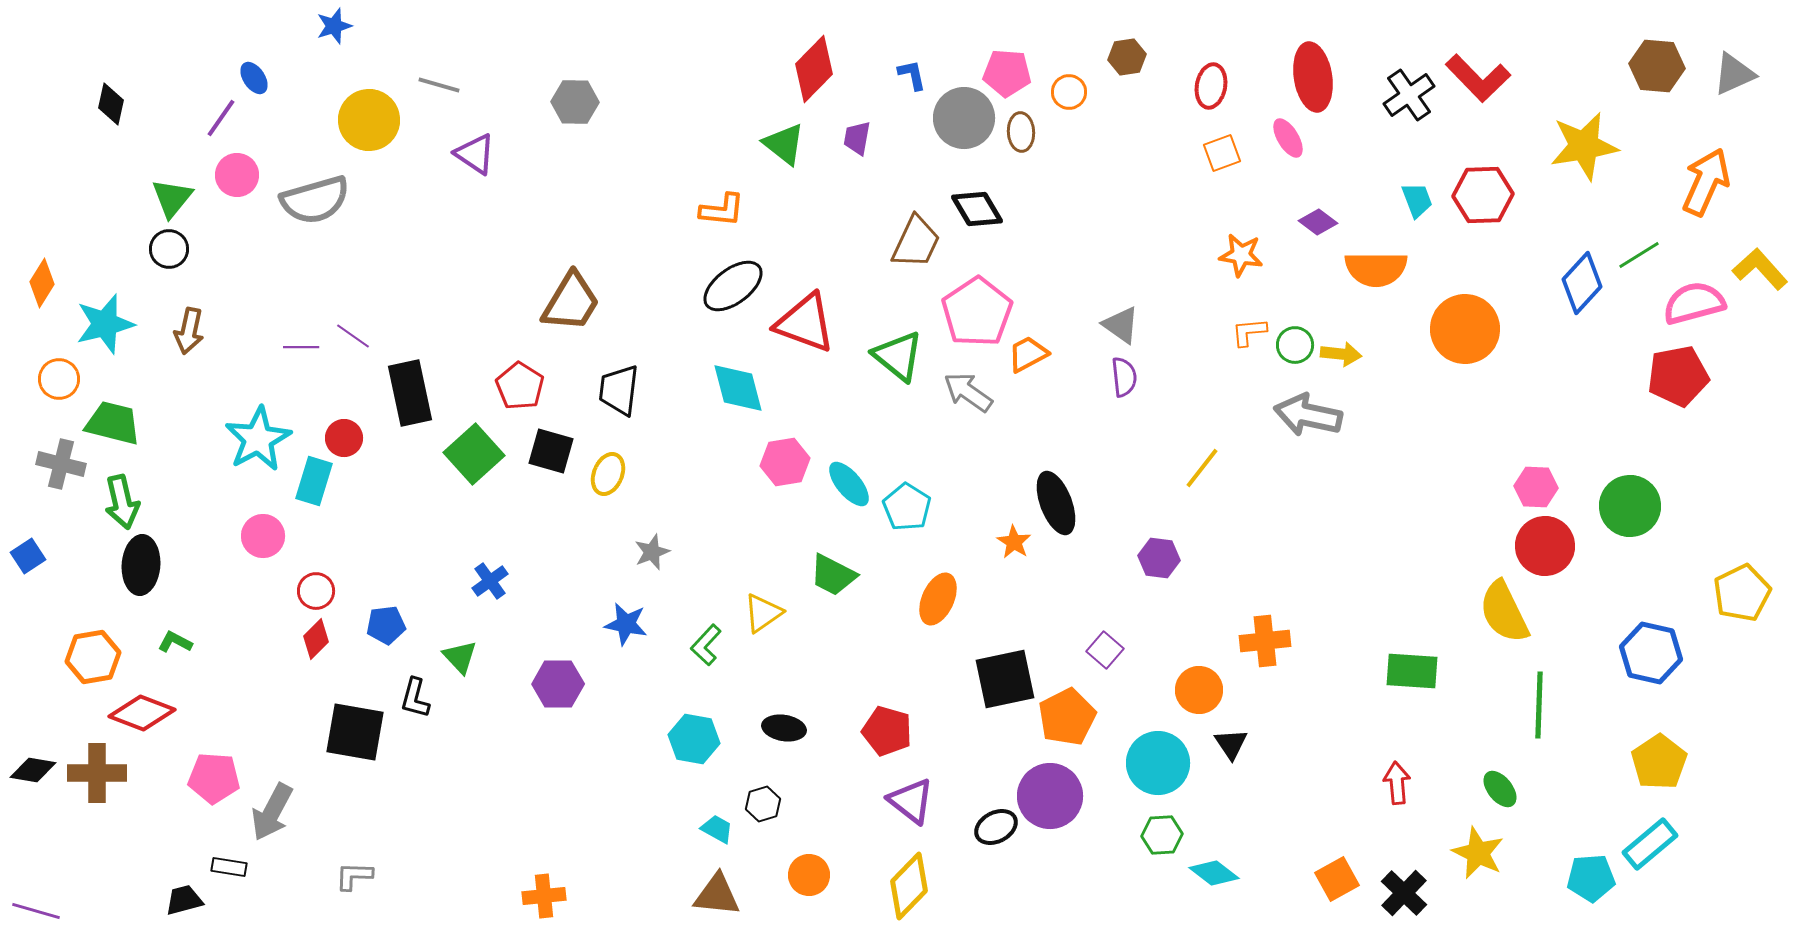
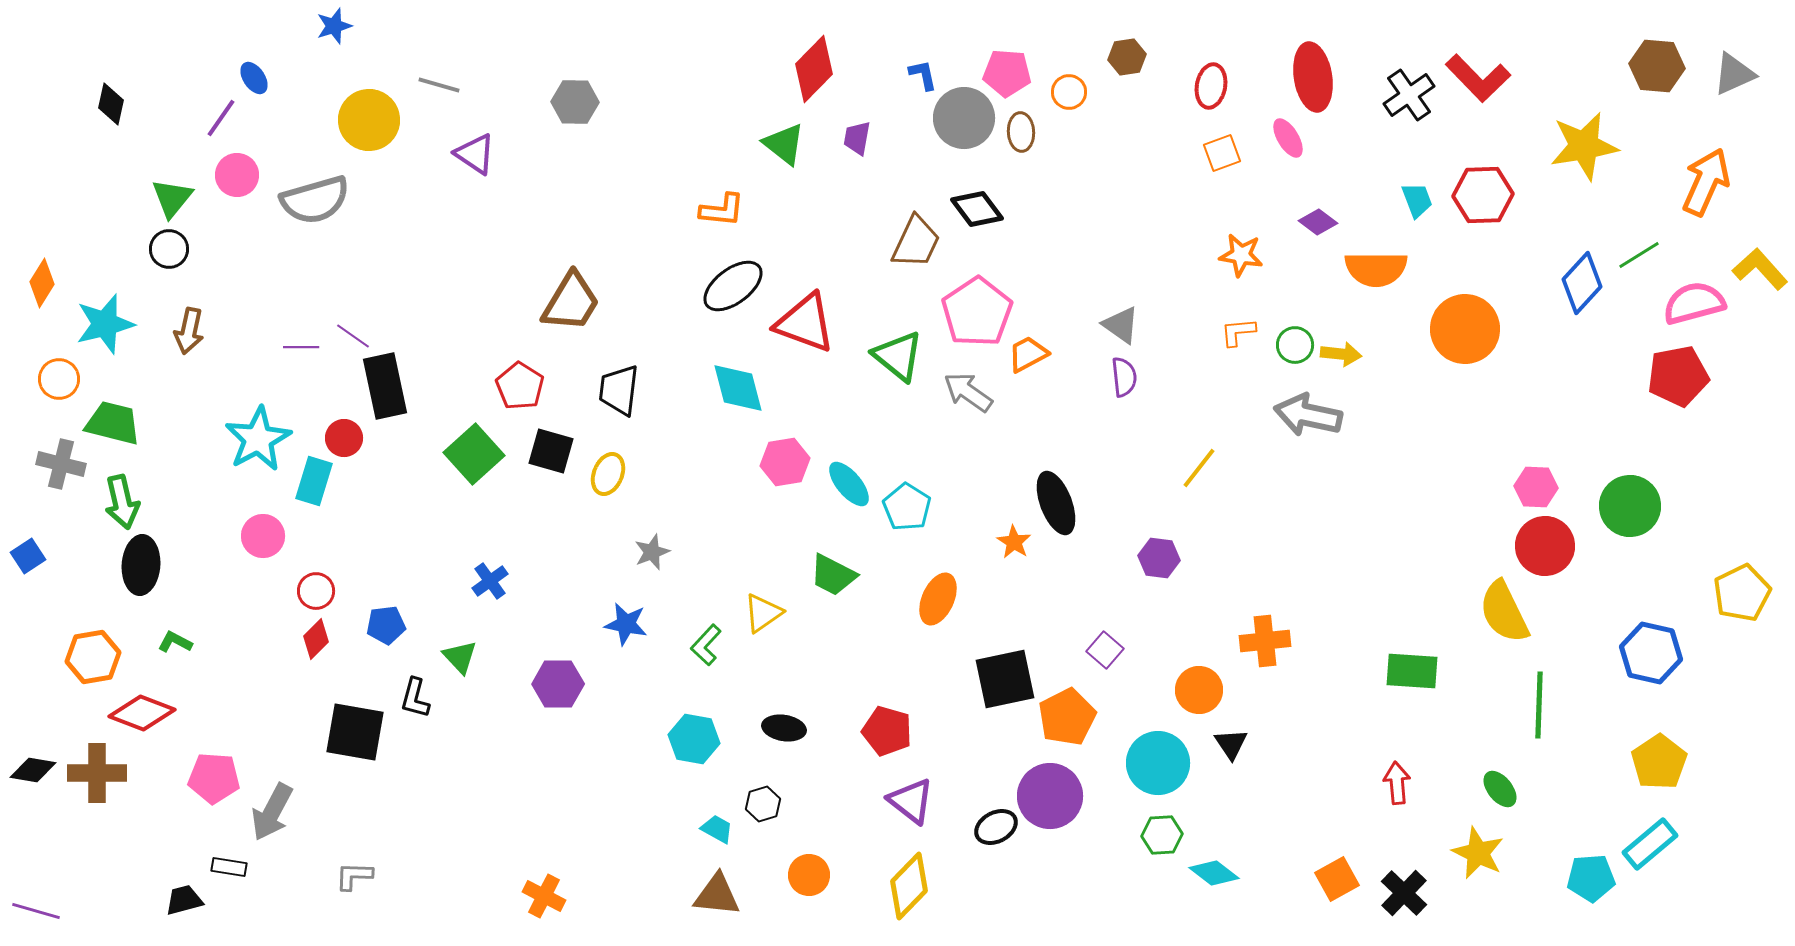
blue L-shape at (912, 75): moved 11 px right
black diamond at (977, 209): rotated 6 degrees counterclockwise
orange L-shape at (1249, 332): moved 11 px left
black rectangle at (410, 393): moved 25 px left, 7 px up
yellow line at (1202, 468): moved 3 px left
orange cross at (544, 896): rotated 33 degrees clockwise
